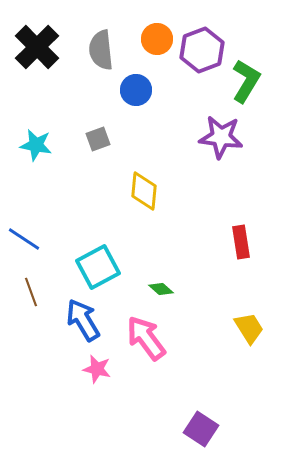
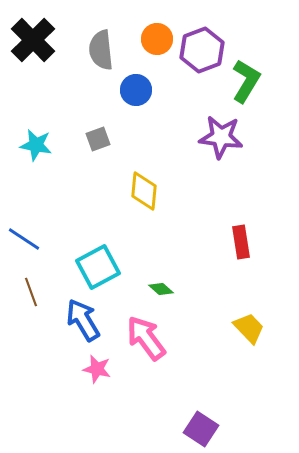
black cross: moved 4 px left, 7 px up
yellow trapezoid: rotated 12 degrees counterclockwise
